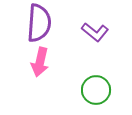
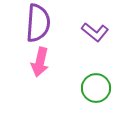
purple semicircle: moved 1 px left
green circle: moved 2 px up
